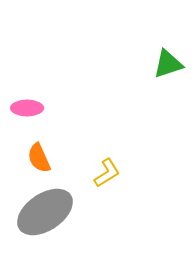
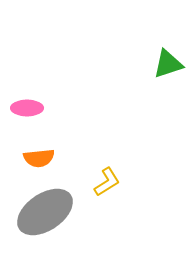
orange semicircle: rotated 72 degrees counterclockwise
yellow L-shape: moved 9 px down
